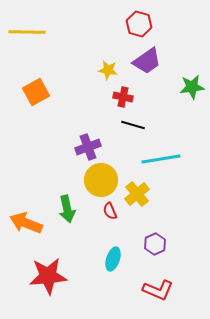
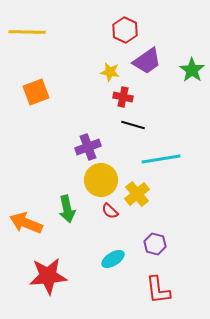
red hexagon: moved 14 px left, 6 px down; rotated 10 degrees clockwise
yellow star: moved 2 px right, 2 px down
green star: moved 17 px up; rotated 30 degrees counterclockwise
orange square: rotated 8 degrees clockwise
red semicircle: rotated 24 degrees counterclockwise
purple hexagon: rotated 20 degrees counterclockwise
cyan ellipse: rotated 40 degrees clockwise
red L-shape: rotated 60 degrees clockwise
